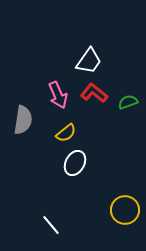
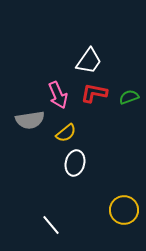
red L-shape: rotated 28 degrees counterclockwise
green semicircle: moved 1 px right, 5 px up
gray semicircle: moved 7 px right; rotated 72 degrees clockwise
white ellipse: rotated 15 degrees counterclockwise
yellow circle: moved 1 px left
